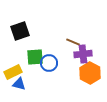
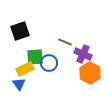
brown line: moved 8 px left
purple cross: rotated 30 degrees clockwise
yellow rectangle: moved 12 px right, 3 px up
blue triangle: rotated 40 degrees clockwise
